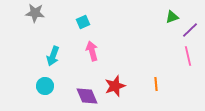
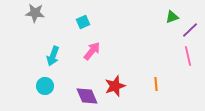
pink arrow: rotated 54 degrees clockwise
